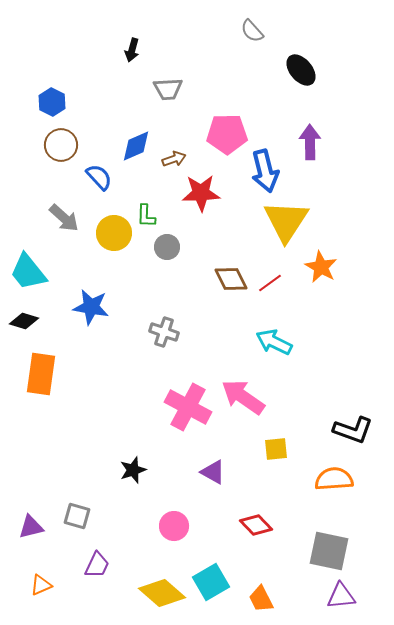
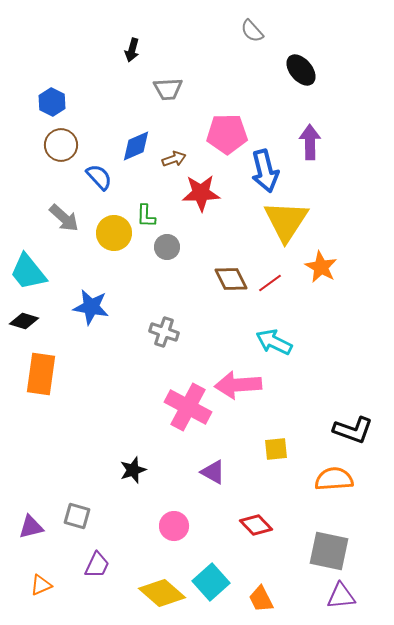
pink arrow at (243, 397): moved 5 px left, 12 px up; rotated 39 degrees counterclockwise
cyan square at (211, 582): rotated 12 degrees counterclockwise
